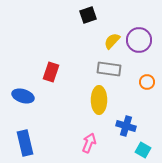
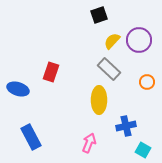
black square: moved 11 px right
gray rectangle: rotated 35 degrees clockwise
blue ellipse: moved 5 px left, 7 px up
blue cross: rotated 30 degrees counterclockwise
blue rectangle: moved 6 px right, 6 px up; rotated 15 degrees counterclockwise
